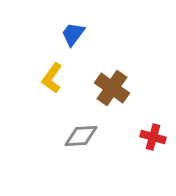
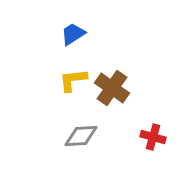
blue trapezoid: rotated 20 degrees clockwise
yellow L-shape: moved 21 px right, 2 px down; rotated 48 degrees clockwise
